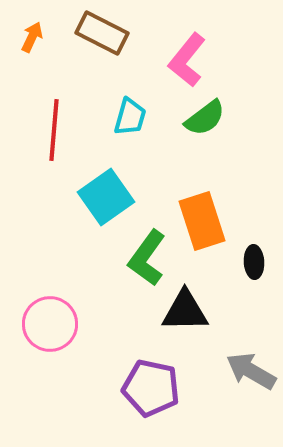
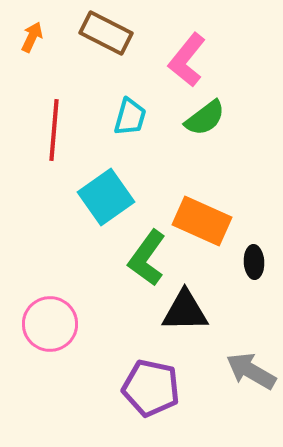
brown rectangle: moved 4 px right
orange rectangle: rotated 48 degrees counterclockwise
